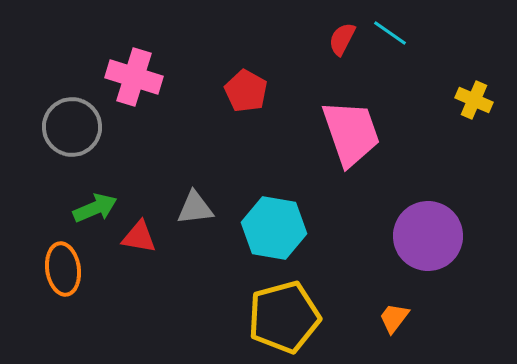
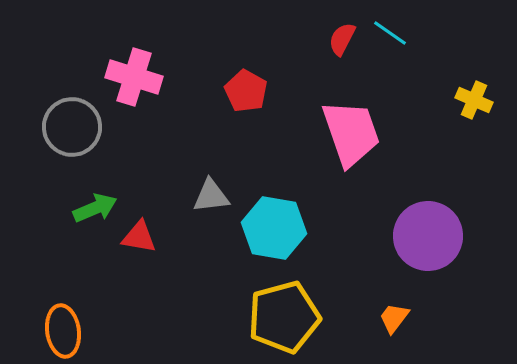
gray triangle: moved 16 px right, 12 px up
orange ellipse: moved 62 px down
